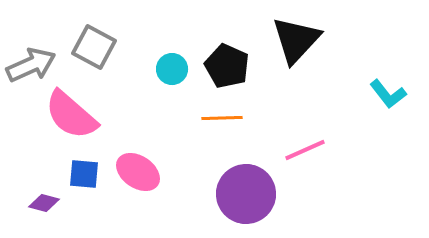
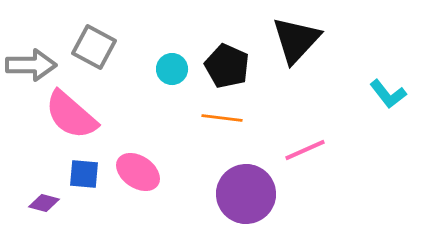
gray arrow: rotated 24 degrees clockwise
orange line: rotated 9 degrees clockwise
